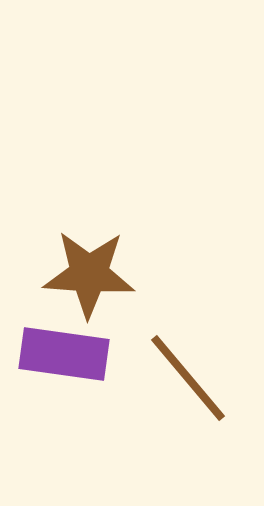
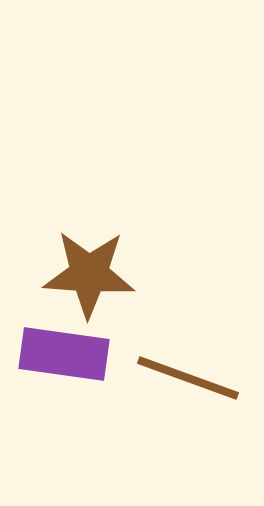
brown line: rotated 30 degrees counterclockwise
